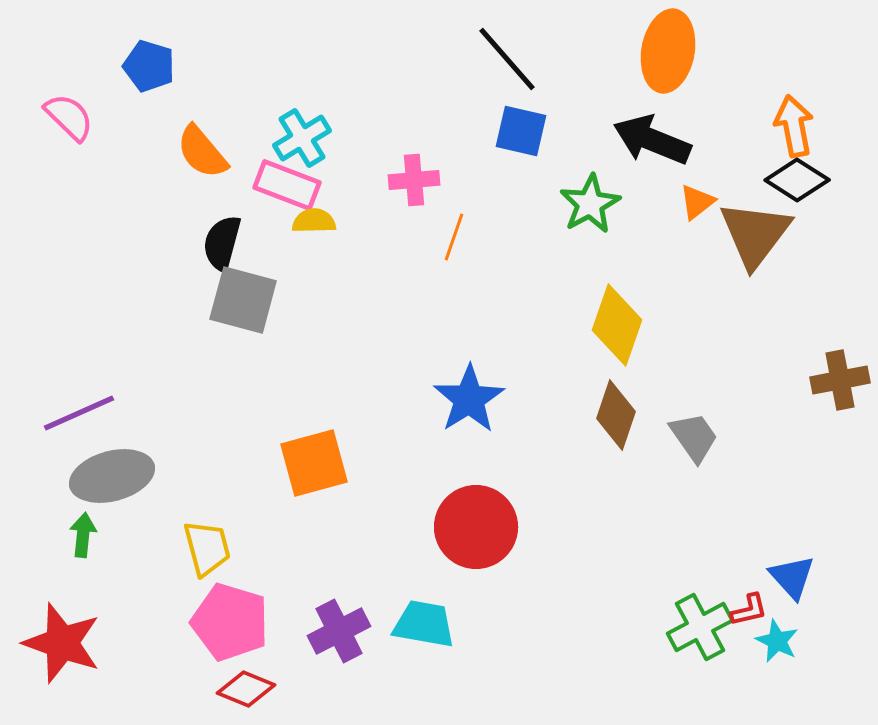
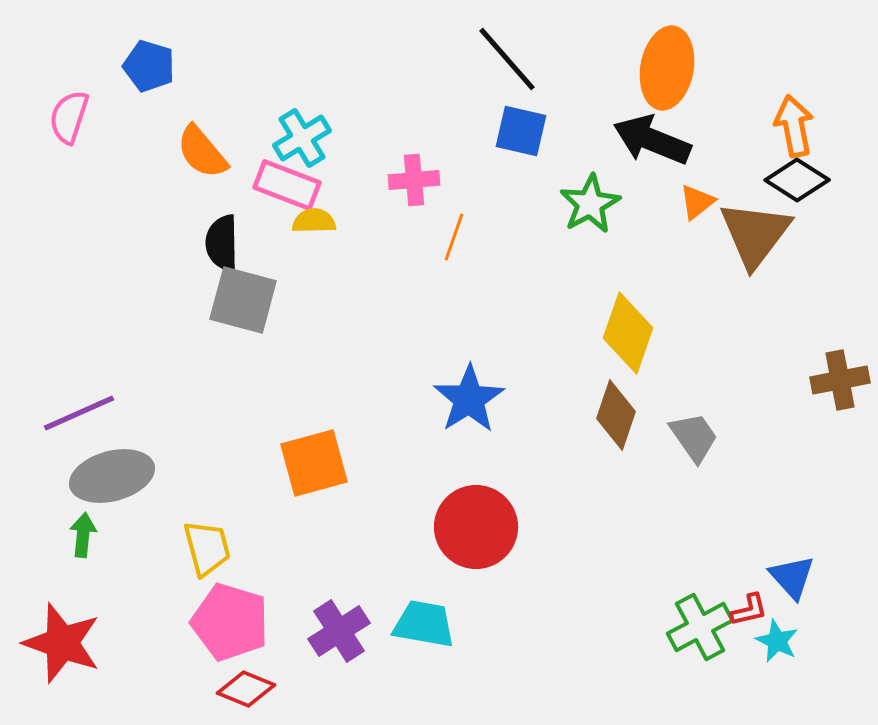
orange ellipse: moved 1 px left, 17 px down
pink semicircle: rotated 116 degrees counterclockwise
black semicircle: rotated 16 degrees counterclockwise
yellow diamond: moved 11 px right, 8 px down
purple cross: rotated 6 degrees counterclockwise
